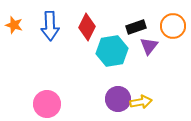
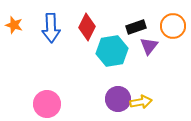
blue arrow: moved 1 px right, 2 px down
